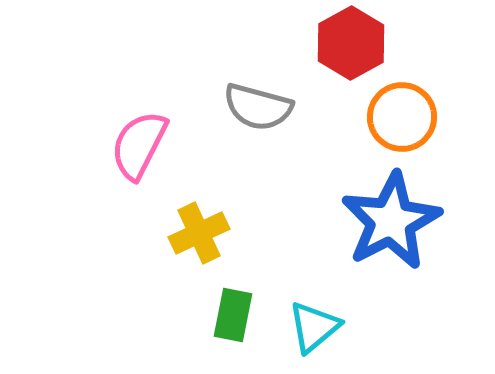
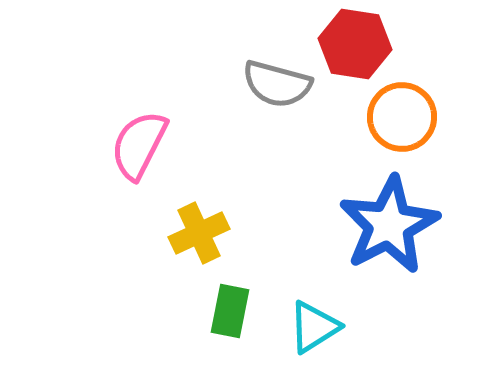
red hexagon: moved 4 px right, 1 px down; rotated 22 degrees counterclockwise
gray semicircle: moved 19 px right, 23 px up
blue star: moved 2 px left, 4 px down
green rectangle: moved 3 px left, 4 px up
cyan triangle: rotated 8 degrees clockwise
